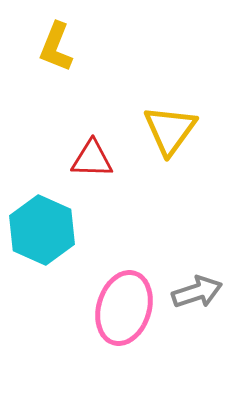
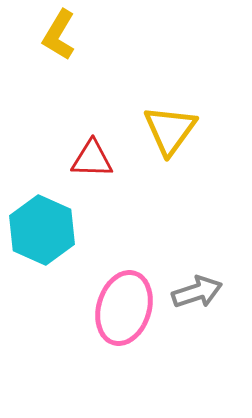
yellow L-shape: moved 3 px right, 12 px up; rotated 9 degrees clockwise
